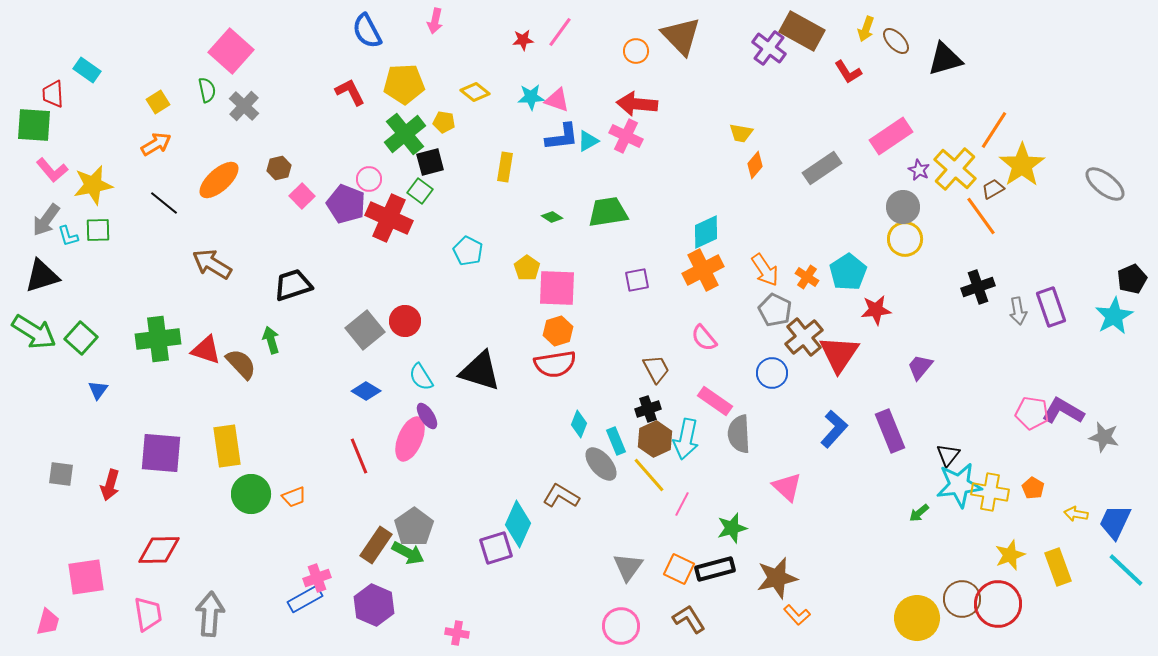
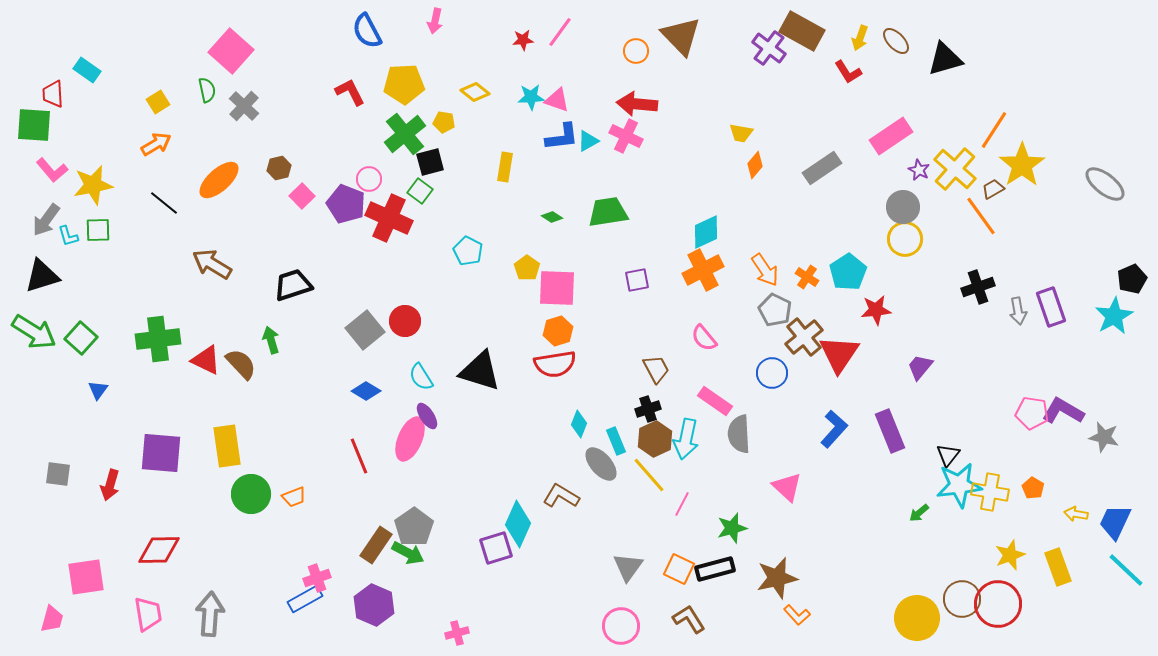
yellow arrow at (866, 29): moved 6 px left, 9 px down
red triangle at (206, 350): moved 10 px down; rotated 8 degrees clockwise
gray square at (61, 474): moved 3 px left
pink trapezoid at (48, 622): moved 4 px right, 3 px up
pink cross at (457, 633): rotated 25 degrees counterclockwise
